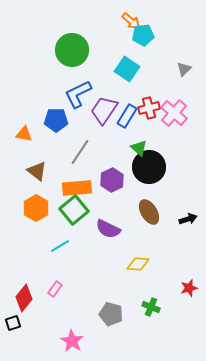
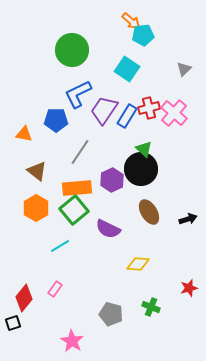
green triangle: moved 5 px right, 1 px down
black circle: moved 8 px left, 2 px down
